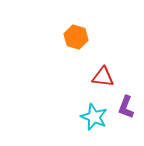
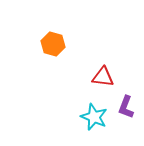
orange hexagon: moved 23 px left, 7 px down
